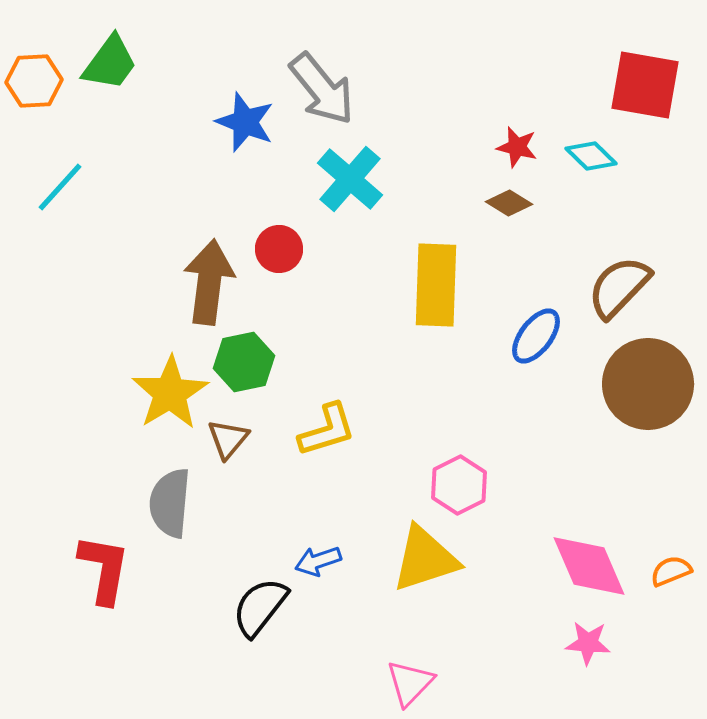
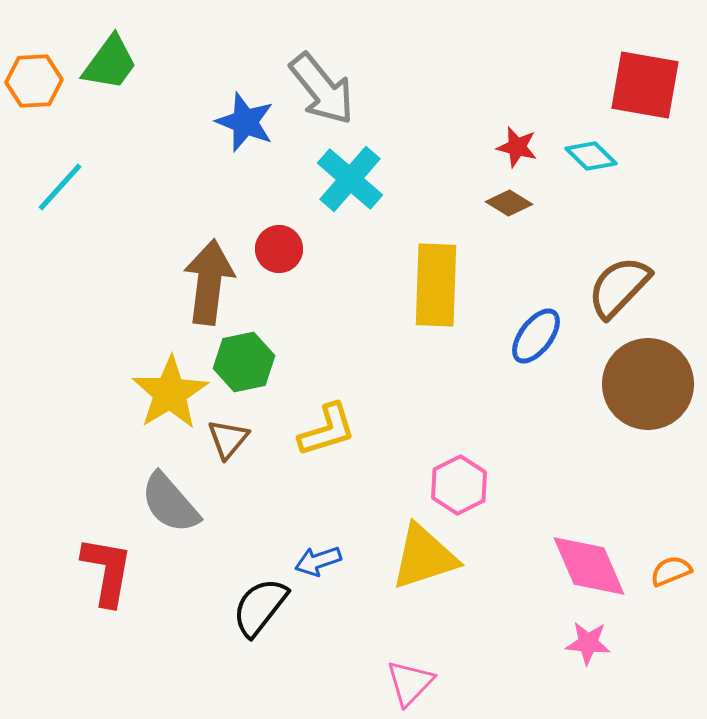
gray semicircle: rotated 46 degrees counterclockwise
yellow triangle: moved 1 px left, 2 px up
red L-shape: moved 3 px right, 2 px down
